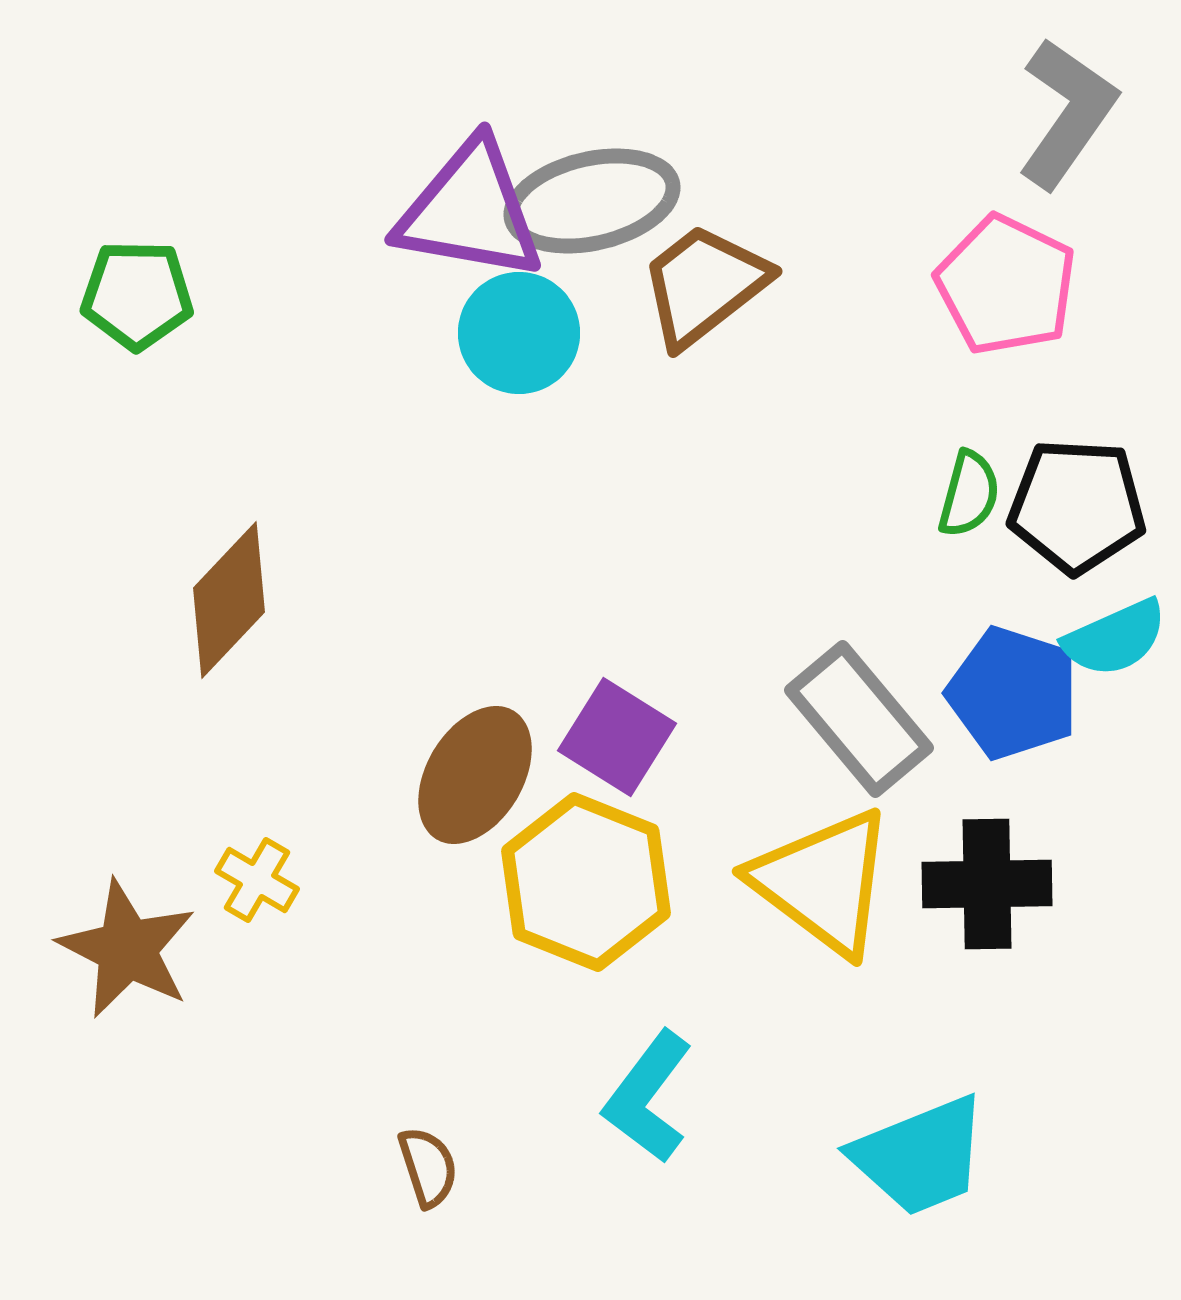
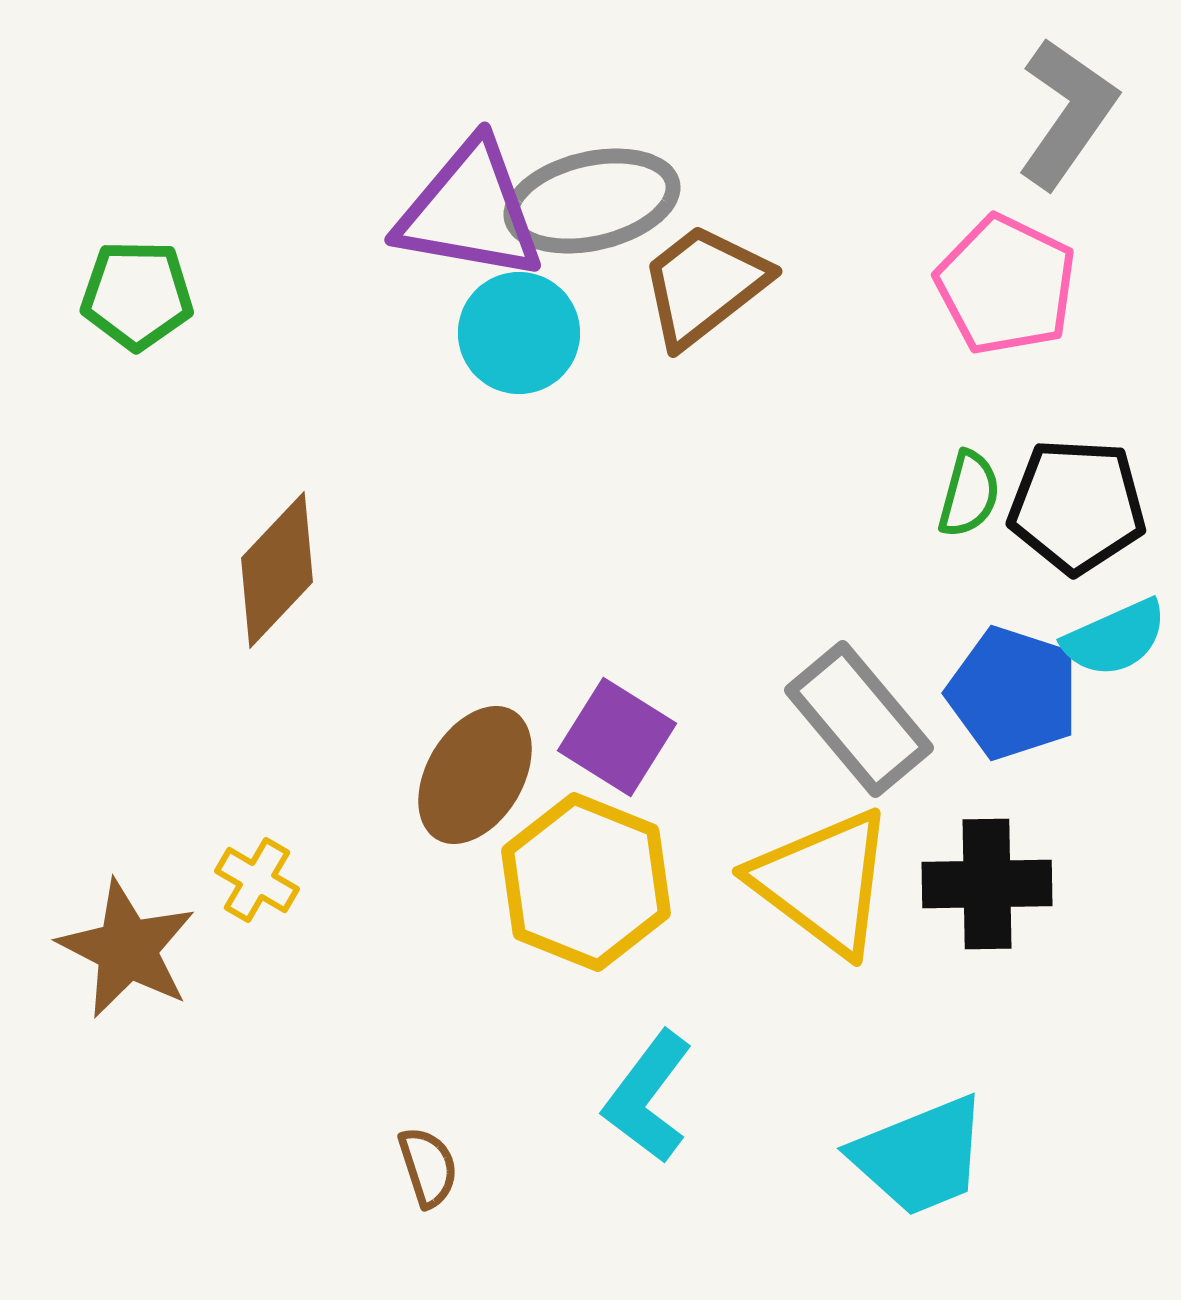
brown diamond: moved 48 px right, 30 px up
